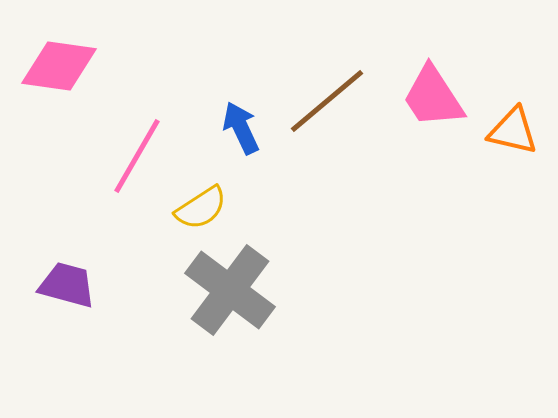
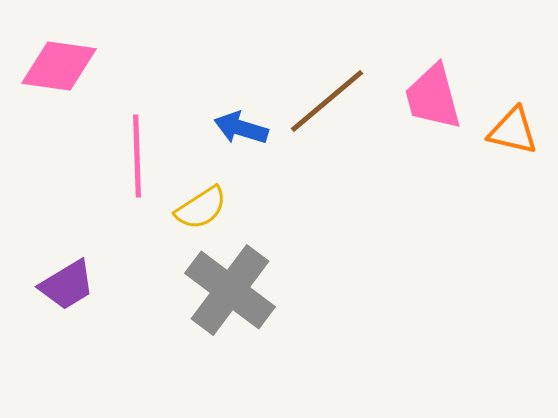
pink trapezoid: rotated 18 degrees clockwise
blue arrow: rotated 48 degrees counterclockwise
pink line: rotated 32 degrees counterclockwise
purple trapezoid: rotated 134 degrees clockwise
